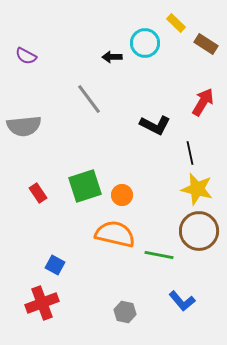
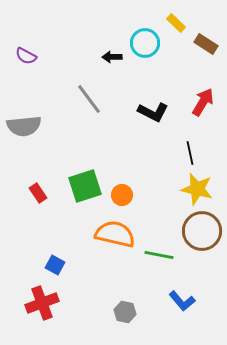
black L-shape: moved 2 px left, 13 px up
brown circle: moved 3 px right
